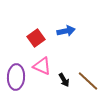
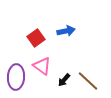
pink triangle: rotated 12 degrees clockwise
black arrow: rotated 72 degrees clockwise
